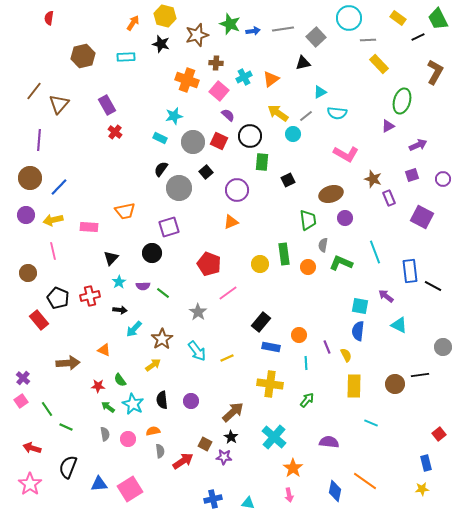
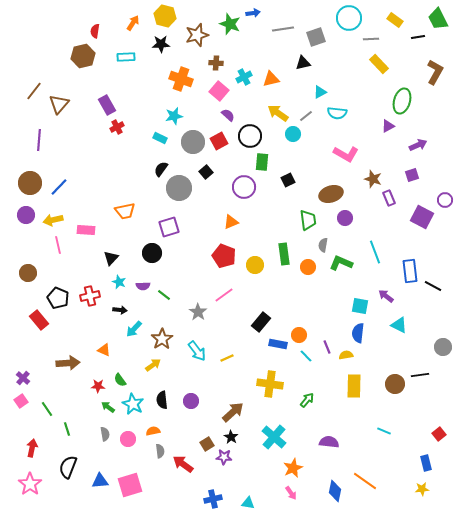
red semicircle at (49, 18): moved 46 px right, 13 px down
yellow rectangle at (398, 18): moved 3 px left, 2 px down
blue arrow at (253, 31): moved 18 px up
gray square at (316, 37): rotated 24 degrees clockwise
black line at (418, 37): rotated 16 degrees clockwise
gray line at (368, 40): moved 3 px right, 1 px up
black star at (161, 44): rotated 18 degrees counterclockwise
orange triangle at (271, 79): rotated 24 degrees clockwise
orange cross at (187, 80): moved 6 px left, 1 px up
red cross at (115, 132): moved 2 px right, 5 px up; rotated 24 degrees clockwise
red square at (219, 141): rotated 36 degrees clockwise
brown circle at (30, 178): moved 5 px down
purple circle at (443, 179): moved 2 px right, 21 px down
purple circle at (237, 190): moved 7 px right, 3 px up
pink rectangle at (89, 227): moved 3 px left, 3 px down
pink line at (53, 251): moved 5 px right, 6 px up
red pentagon at (209, 264): moved 15 px right, 8 px up
yellow circle at (260, 264): moved 5 px left, 1 px down
cyan star at (119, 282): rotated 16 degrees counterclockwise
green line at (163, 293): moved 1 px right, 2 px down
pink line at (228, 293): moved 4 px left, 2 px down
blue semicircle at (358, 331): moved 2 px down
blue rectangle at (271, 347): moved 7 px right, 3 px up
yellow semicircle at (346, 355): rotated 72 degrees counterclockwise
cyan line at (306, 363): moved 7 px up; rotated 40 degrees counterclockwise
cyan line at (371, 423): moved 13 px right, 8 px down
green line at (66, 427): moved 1 px right, 2 px down; rotated 48 degrees clockwise
brown square at (205, 444): moved 2 px right; rotated 32 degrees clockwise
red arrow at (32, 448): rotated 84 degrees clockwise
red arrow at (183, 461): moved 3 px down; rotated 110 degrees counterclockwise
orange star at (293, 468): rotated 12 degrees clockwise
blue triangle at (99, 484): moved 1 px right, 3 px up
pink square at (130, 489): moved 4 px up; rotated 15 degrees clockwise
pink arrow at (289, 495): moved 2 px right, 2 px up; rotated 24 degrees counterclockwise
